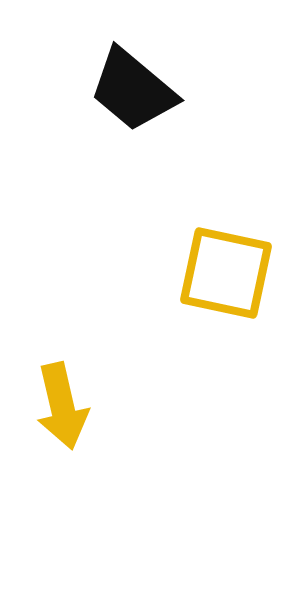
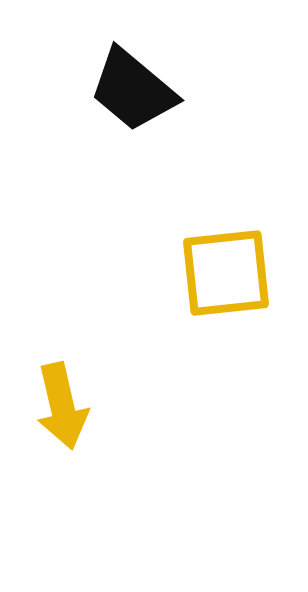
yellow square: rotated 18 degrees counterclockwise
